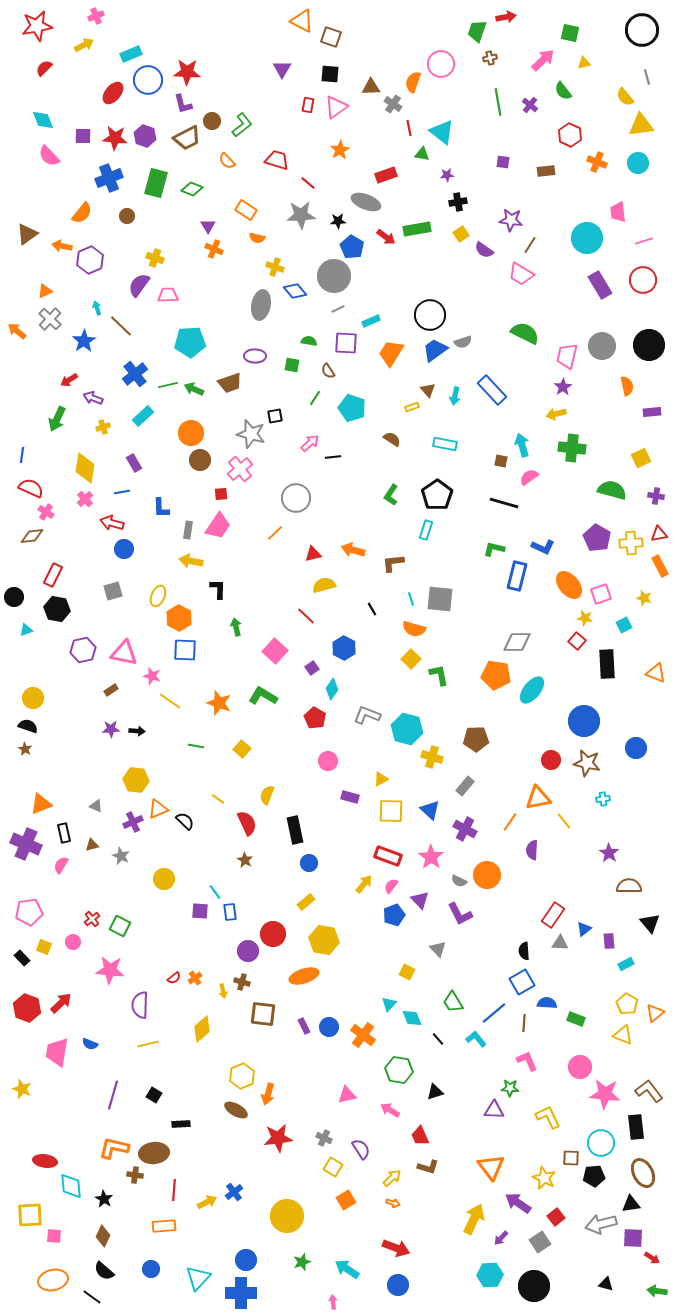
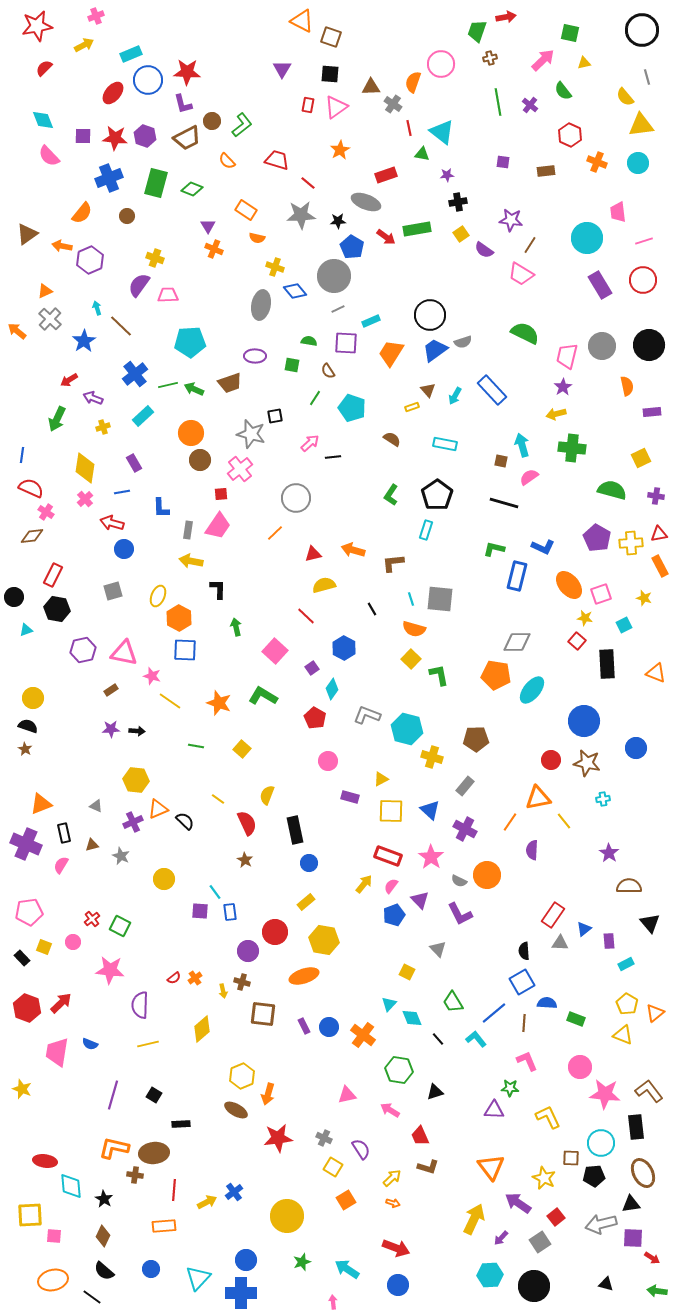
cyan arrow at (455, 396): rotated 18 degrees clockwise
red circle at (273, 934): moved 2 px right, 2 px up
